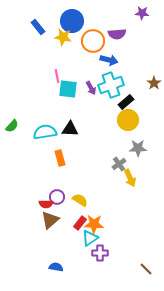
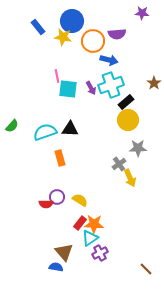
cyan semicircle: rotated 10 degrees counterclockwise
brown triangle: moved 14 px right, 32 px down; rotated 30 degrees counterclockwise
purple cross: rotated 28 degrees counterclockwise
